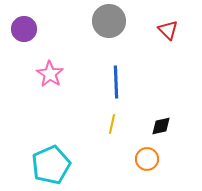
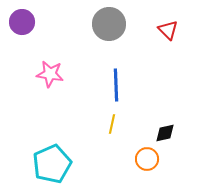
gray circle: moved 3 px down
purple circle: moved 2 px left, 7 px up
pink star: rotated 24 degrees counterclockwise
blue line: moved 3 px down
black diamond: moved 4 px right, 7 px down
cyan pentagon: moved 1 px right, 1 px up
